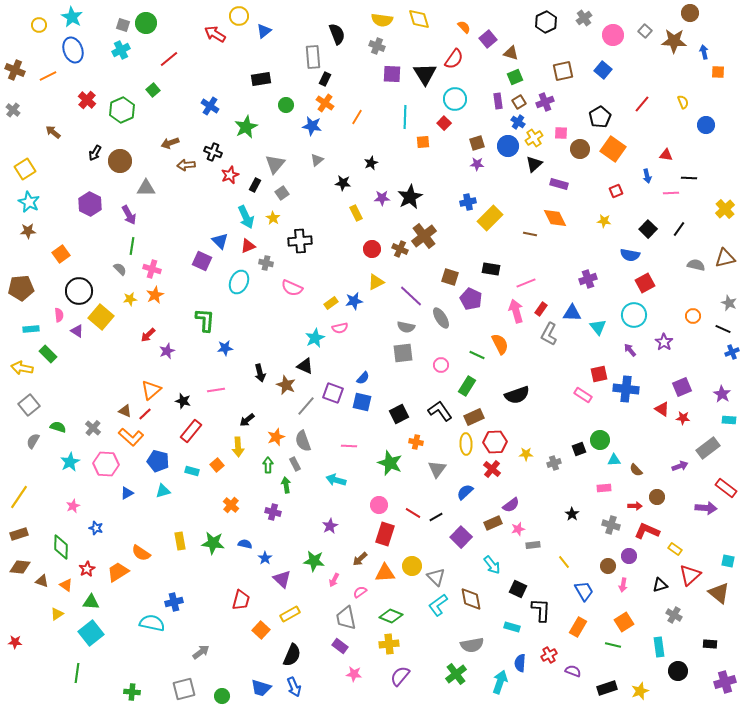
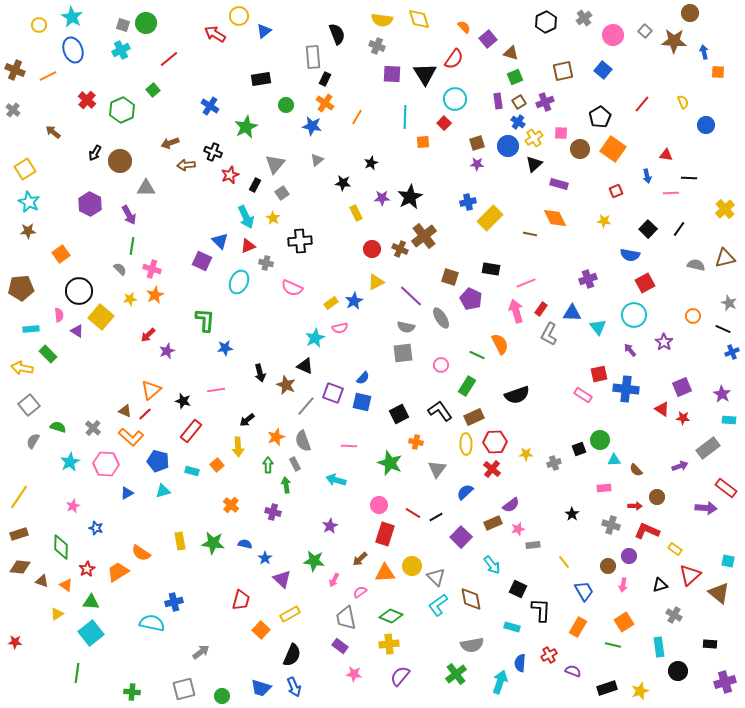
blue star at (354, 301): rotated 18 degrees counterclockwise
